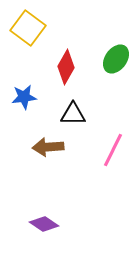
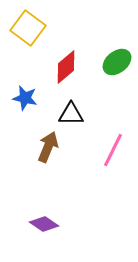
green ellipse: moved 1 px right, 3 px down; rotated 16 degrees clockwise
red diamond: rotated 20 degrees clockwise
blue star: moved 1 px right, 1 px down; rotated 20 degrees clockwise
black triangle: moved 2 px left
brown arrow: rotated 116 degrees clockwise
